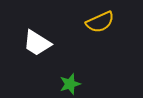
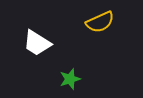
green star: moved 5 px up
